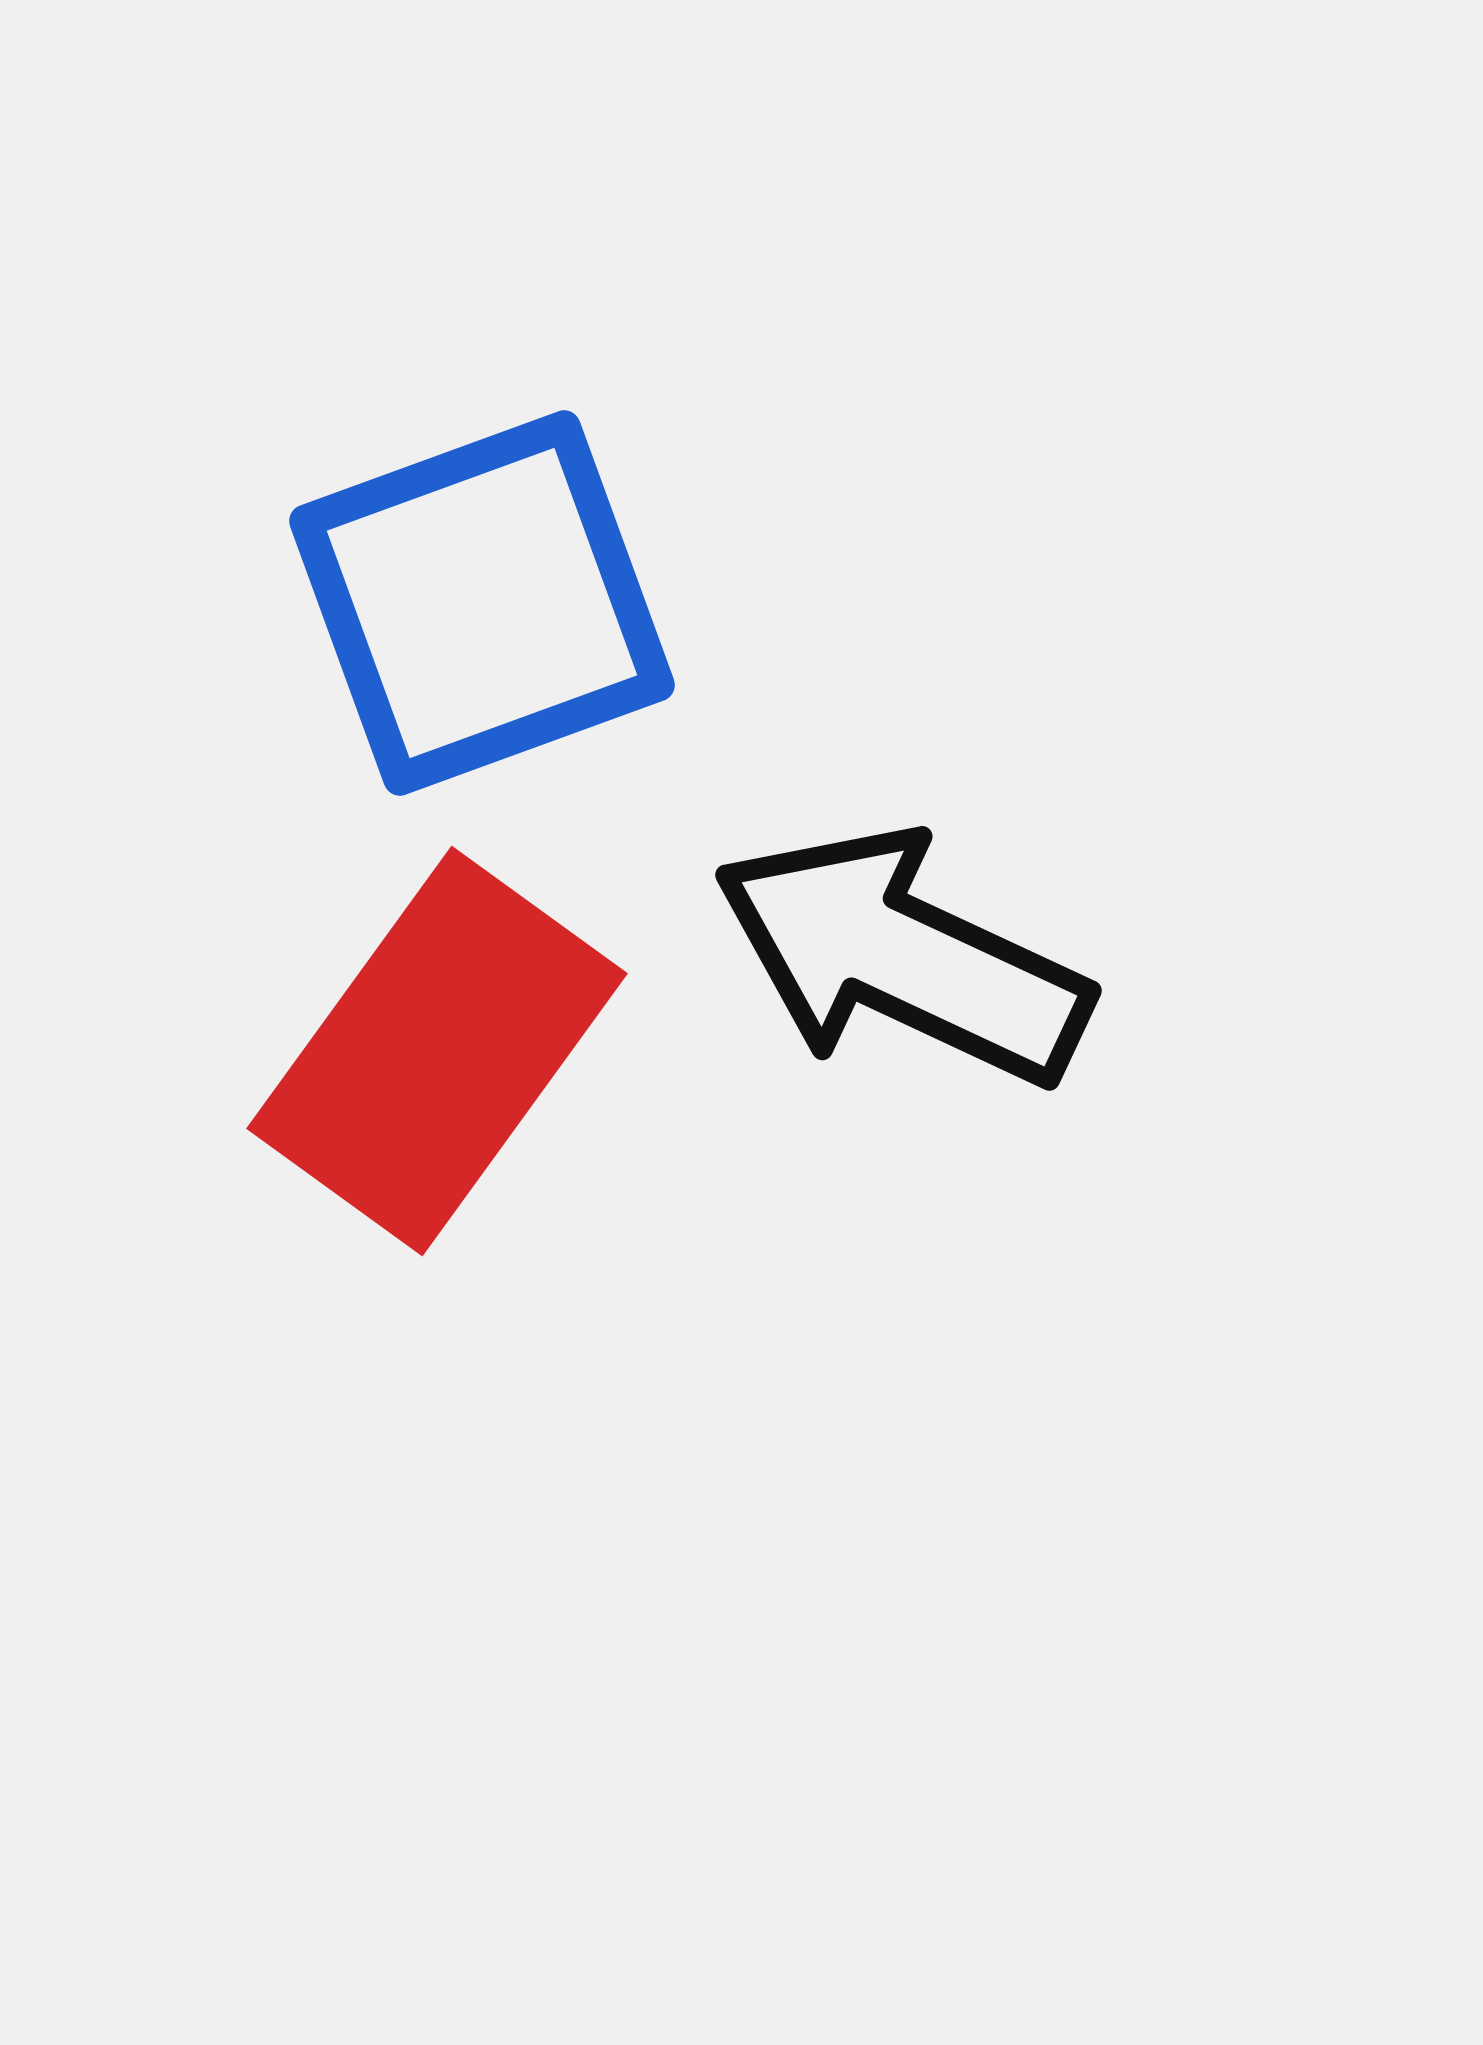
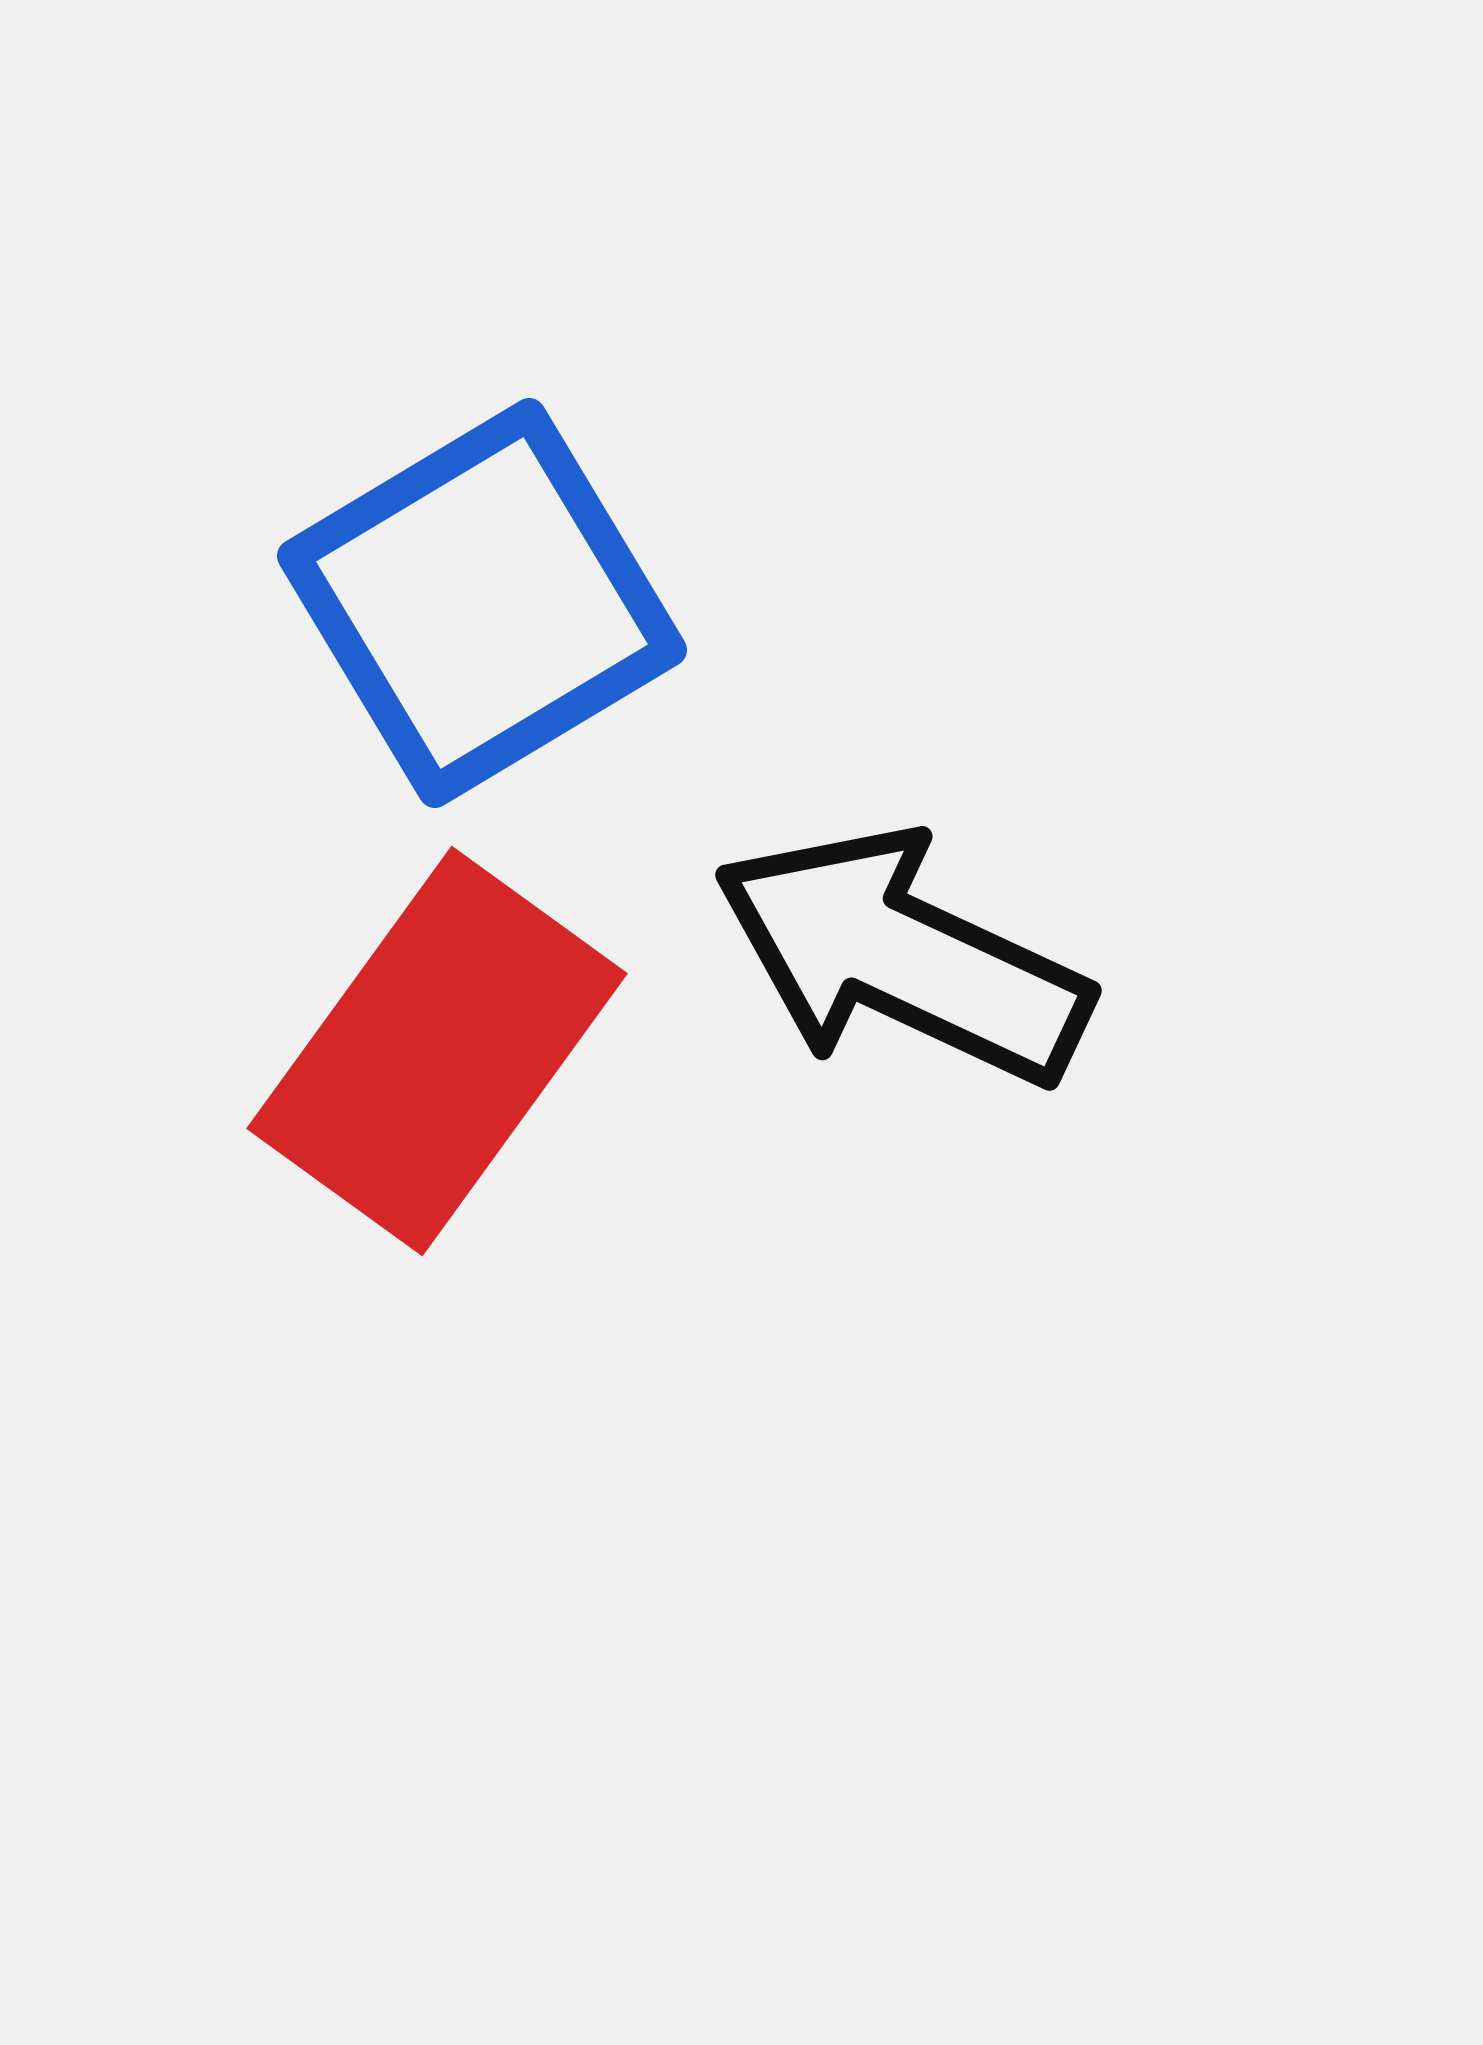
blue square: rotated 11 degrees counterclockwise
